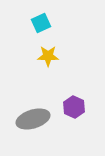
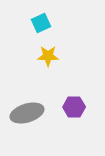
purple hexagon: rotated 25 degrees counterclockwise
gray ellipse: moved 6 px left, 6 px up
